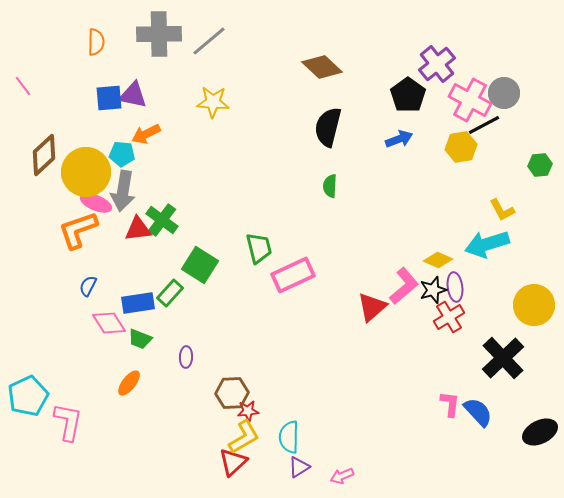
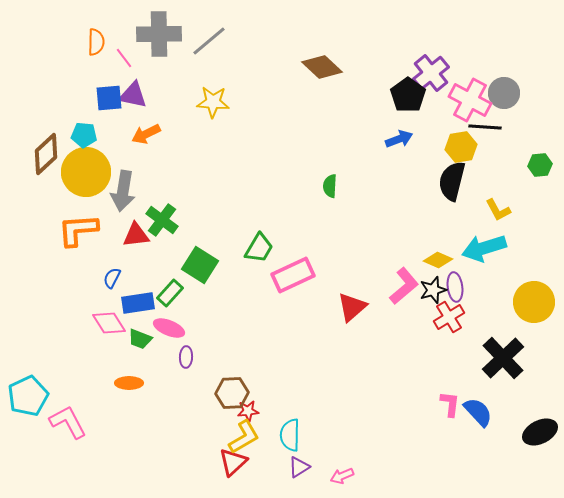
purple cross at (437, 64): moved 6 px left, 9 px down
pink line at (23, 86): moved 101 px right, 28 px up
black line at (484, 125): moved 1 px right, 2 px down; rotated 32 degrees clockwise
black semicircle at (328, 127): moved 124 px right, 54 px down
cyan pentagon at (122, 154): moved 38 px left, 19 px up
brown diamond at (44, 155): moved 2 px right, 1 px up
pink ellipse at (96, 203): moved 73 px right, 125 px down
yellow L-shape at (502, 210): moved 4 px left
red triangle at (138, 229): moved 2 px left, 6 px down
orange L-shape at (78, 230): rotated 15 degrees clockwise
cyan arrow at (487, 244): moved 3 px left, 4 px down
green trapezoid at (259, 248): rotated 44 degrees clockwise
blue semicircle at (88, 286): moved 24 px right, 8 px up
yellow circle at (534, 305): moved 3 px up
red triangle at (372, 307): moved 20 px left
orange ellipse at (129, 383): rotated 52 degrees clockwise
pink L-shape at (68, 422): rotated 39 degrees counterclockwise
cyan semicircle at (289, 437): moved 1 px right, 2 px up
